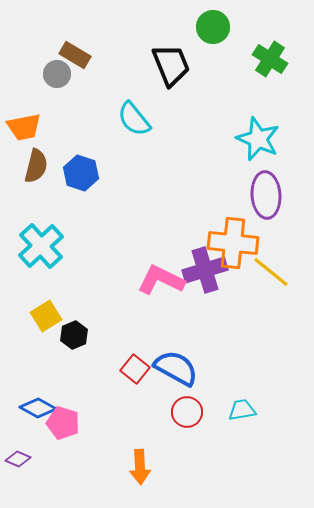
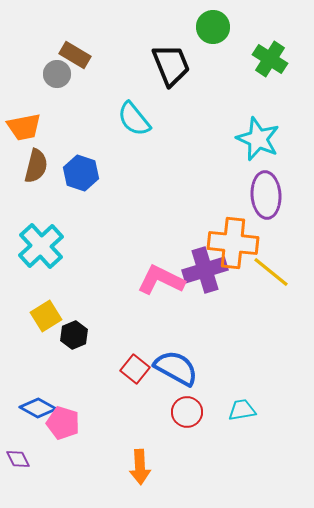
purple diamond: rotated 40 degrees clockwise
